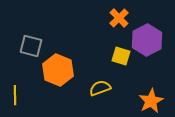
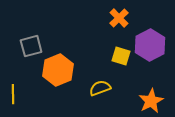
purple hexagon: moved 3 px right, 5 px down
gray square: rotated 30 degrees counterclockwise
orange hexagon: rotated 16 degrees clockwise
yellow line: moved 2 px left, 1 px up
